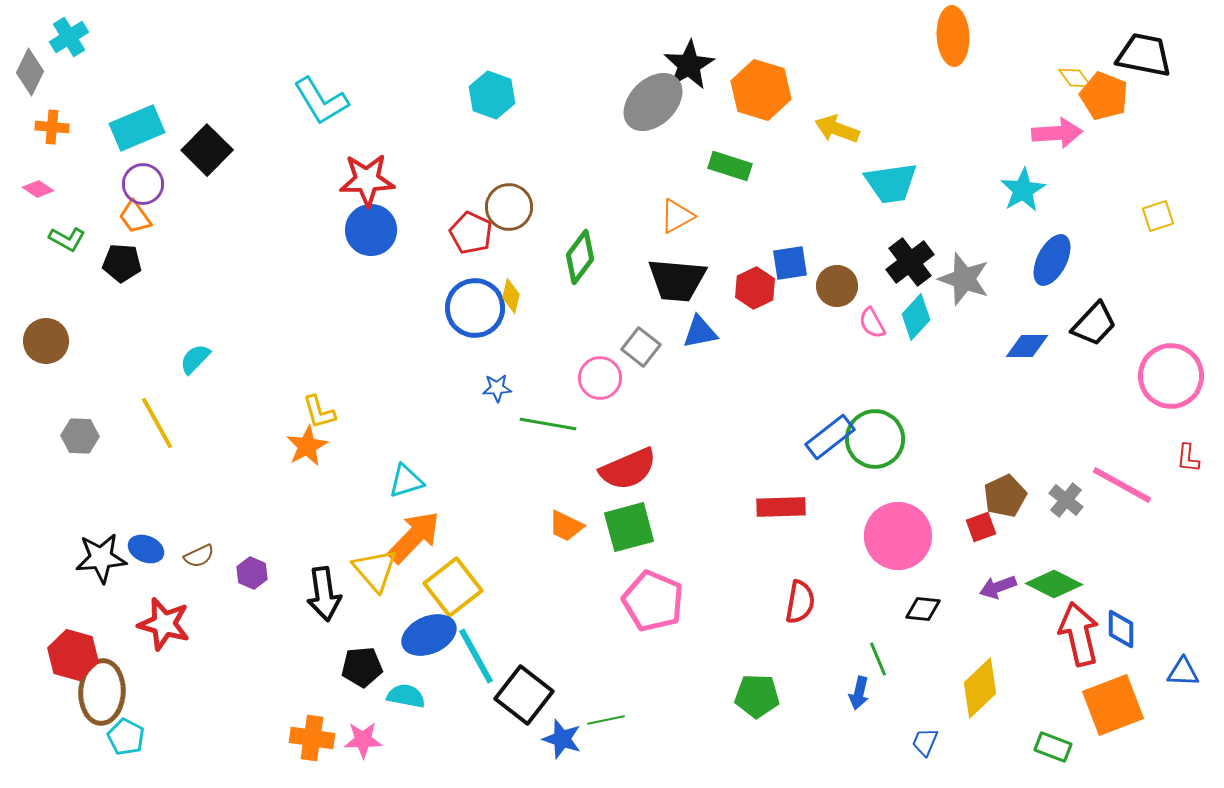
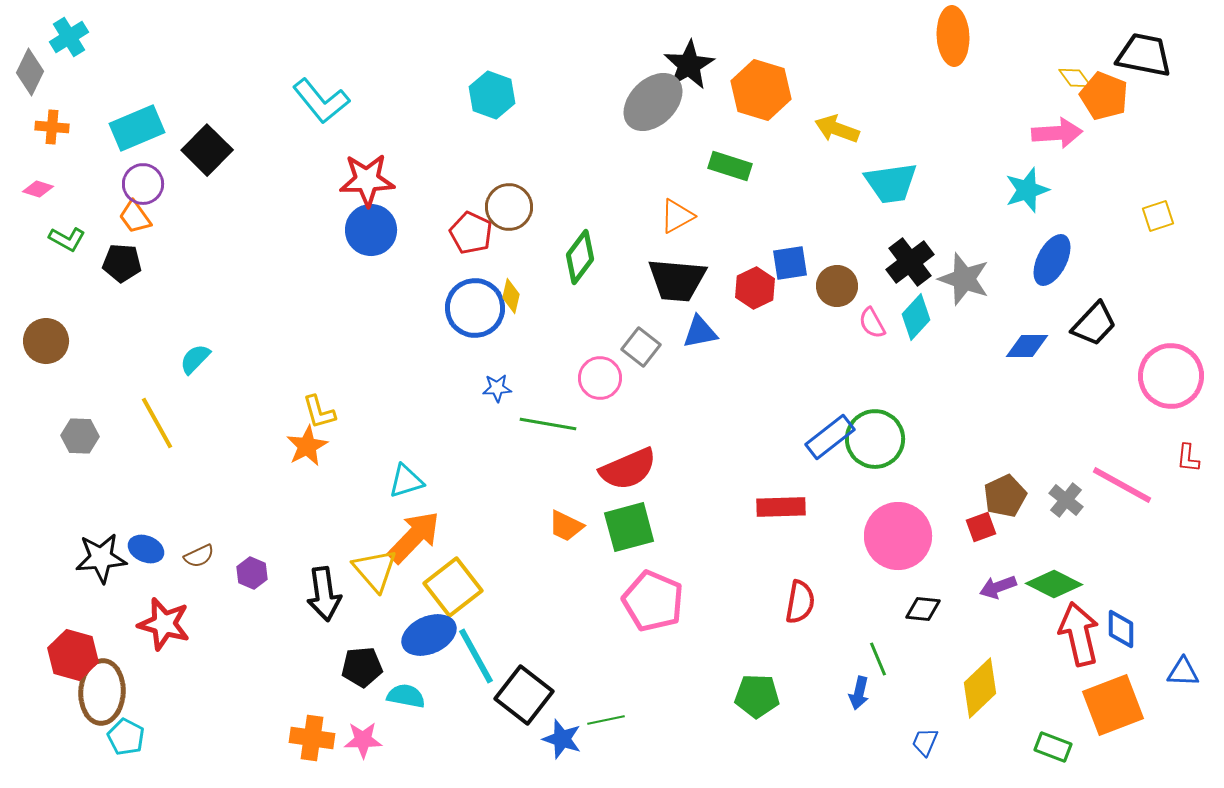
cyan L-shape at (321, 101): rotated 8 degrees counterclockwise
pink diamond at (38, 189): rotated 16 degrees counterclockwise
cyan star at (1023, 190): moved 4 px right; rotated 12 degrees clockwise
